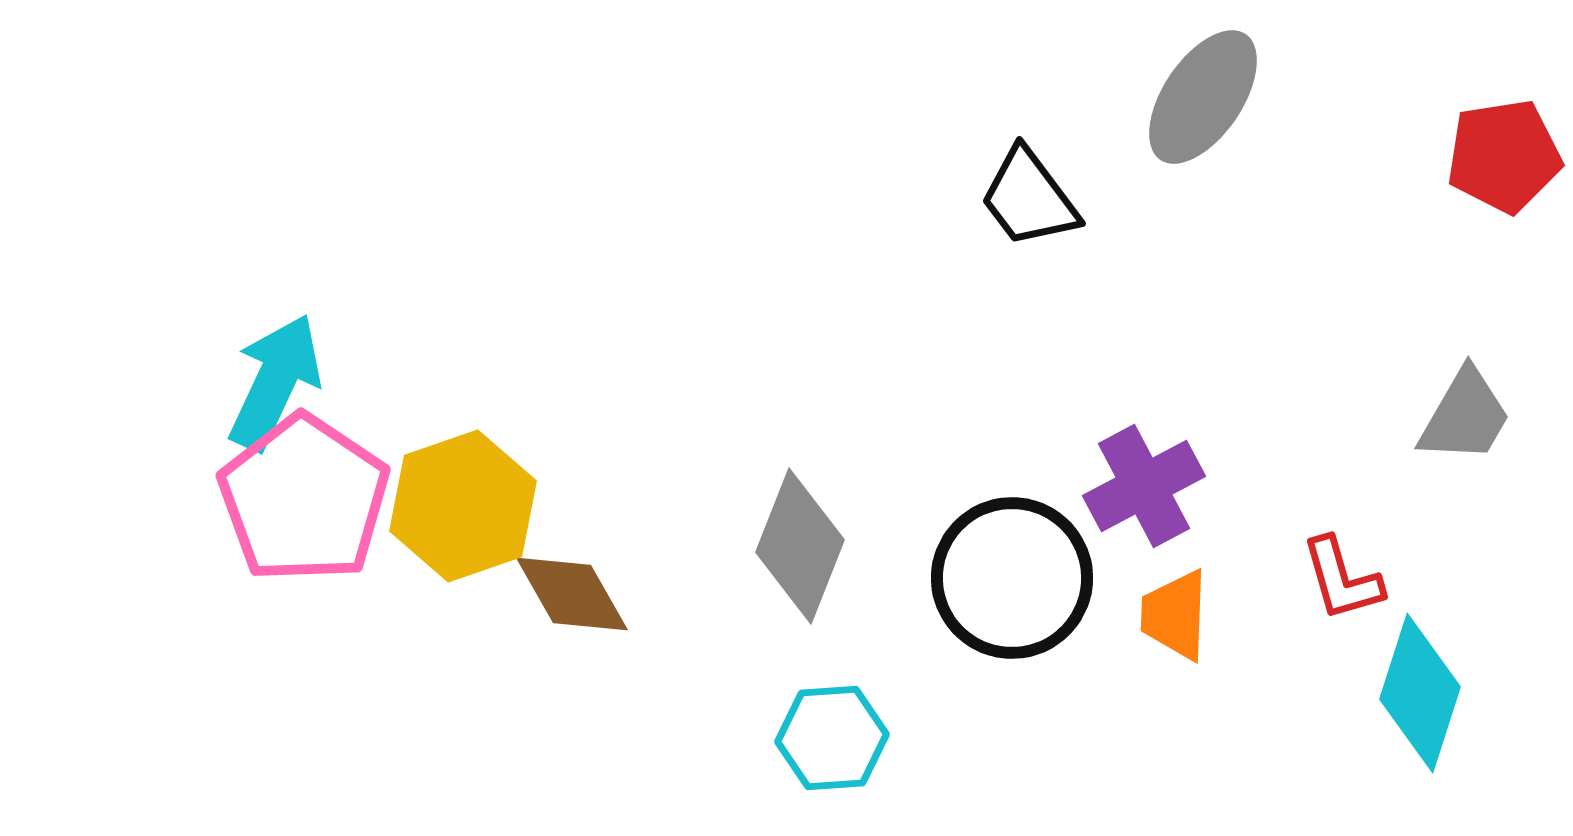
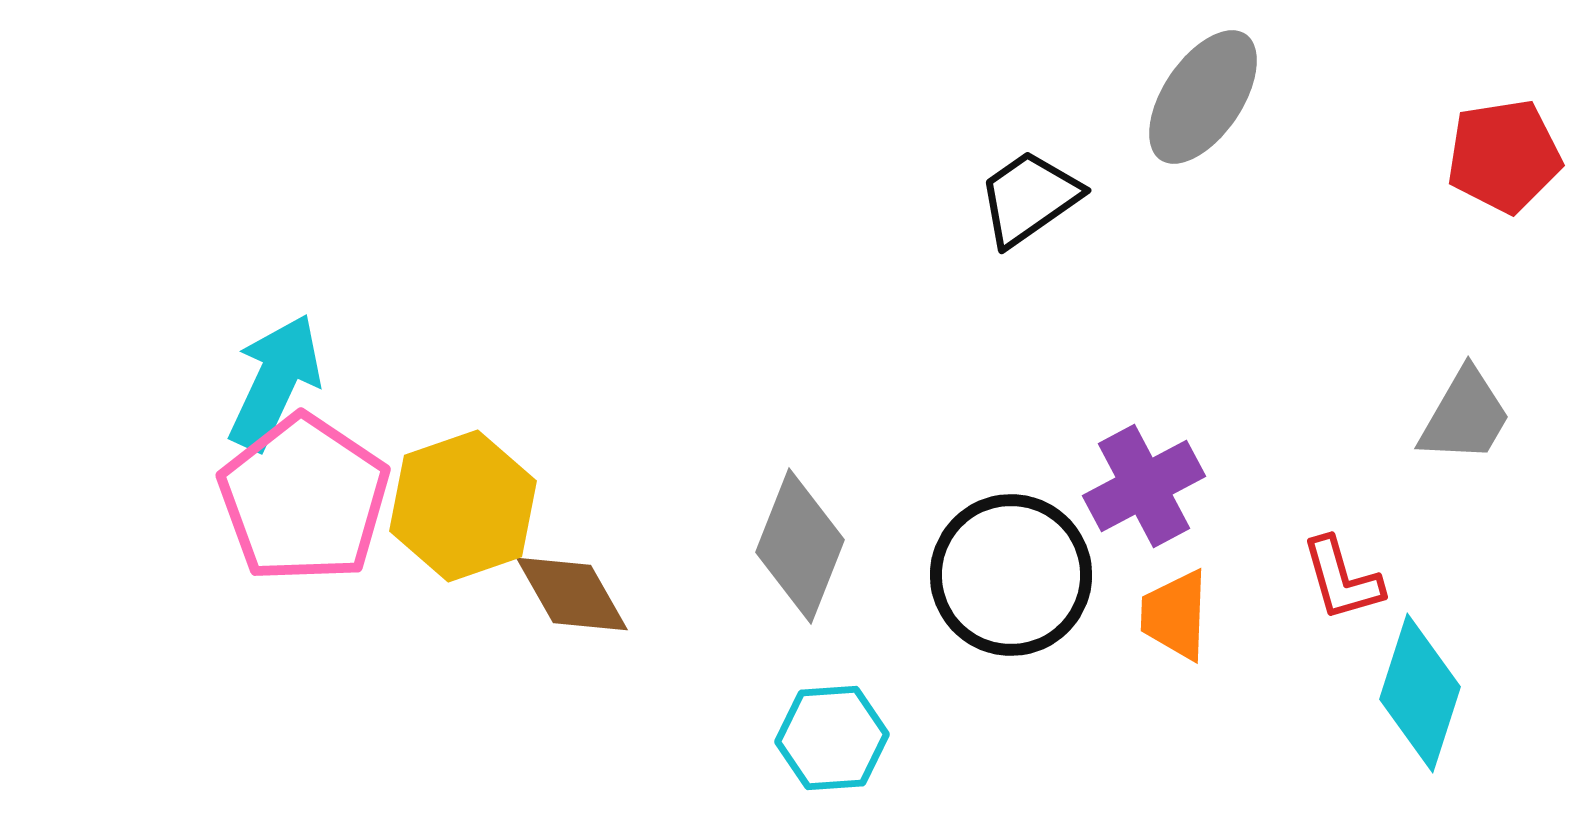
black trapezoid: rotated 92 degrees clockwise
black circle: moved 1 px left, 3 px up
